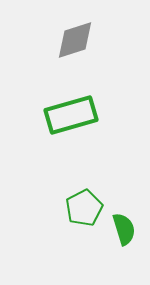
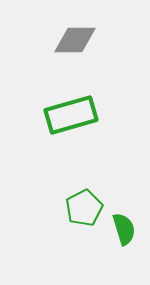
gray diamond: rotated 18 degrees clockwise
